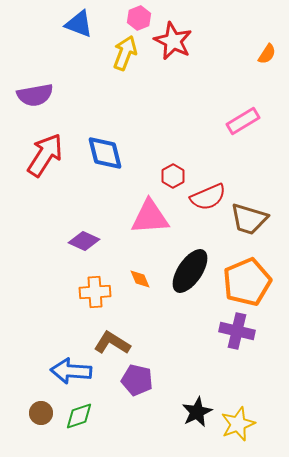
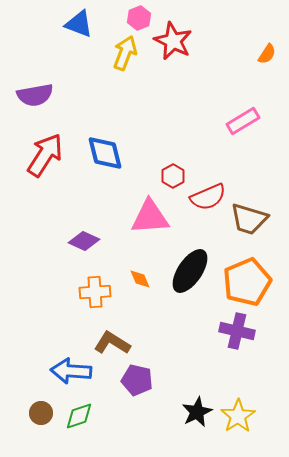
yellow star: moved 8 px up; rotated 12 degrees counterclockwise
